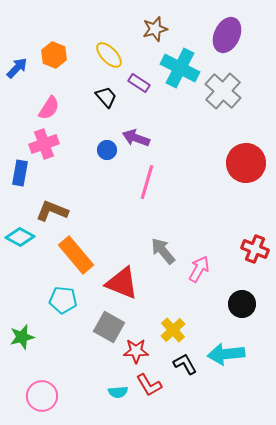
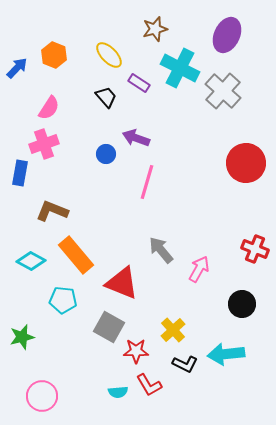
blue circle: moved 1 px left, 4 px down
cyan diamond: moved 11 px right, 24 px down
gray arrow: moved 2 px left, 1 px up
black L-shape: rotated 145 degrees clockwise
